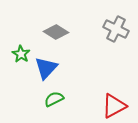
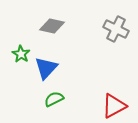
gray diamond: moved 4 px left, 6 px up; rotated 20 degrees counterclockwise
